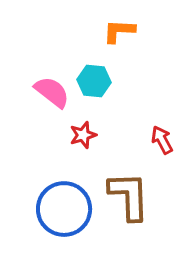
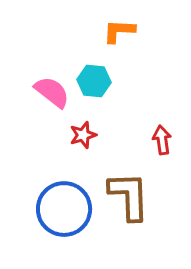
red arrow: rotated 20 degrees clockwise
